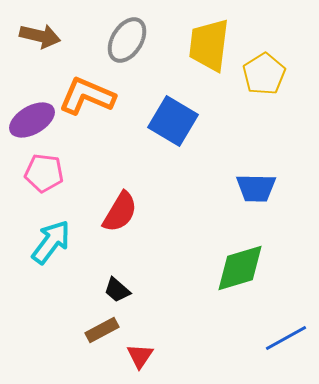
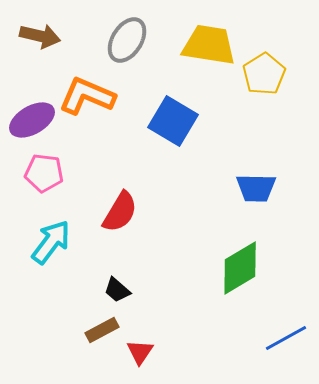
yellow trapezoid: rotated 92 degrees clockwise
green diamond: rotated 14 degrees counterclockwise
red triangle: moved 4 px up
